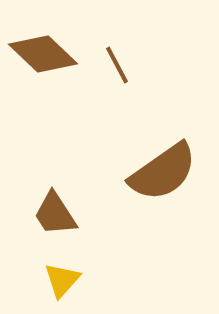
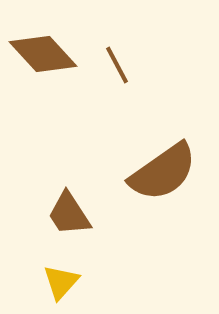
brown diamond: rotated 4 degrees clockwise
brown trapezoid: moved 14 px right
yellow triangle: moved 1 px left, 2 px down
